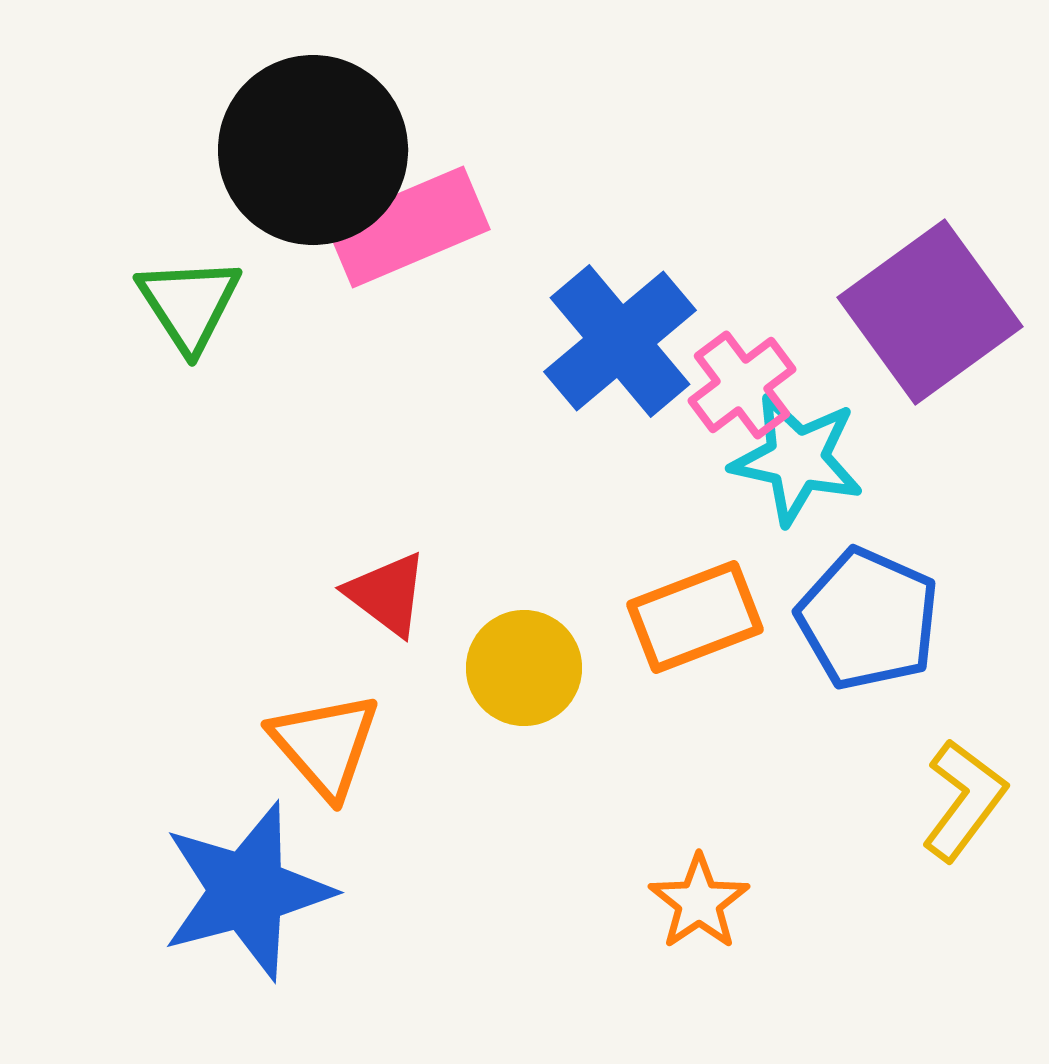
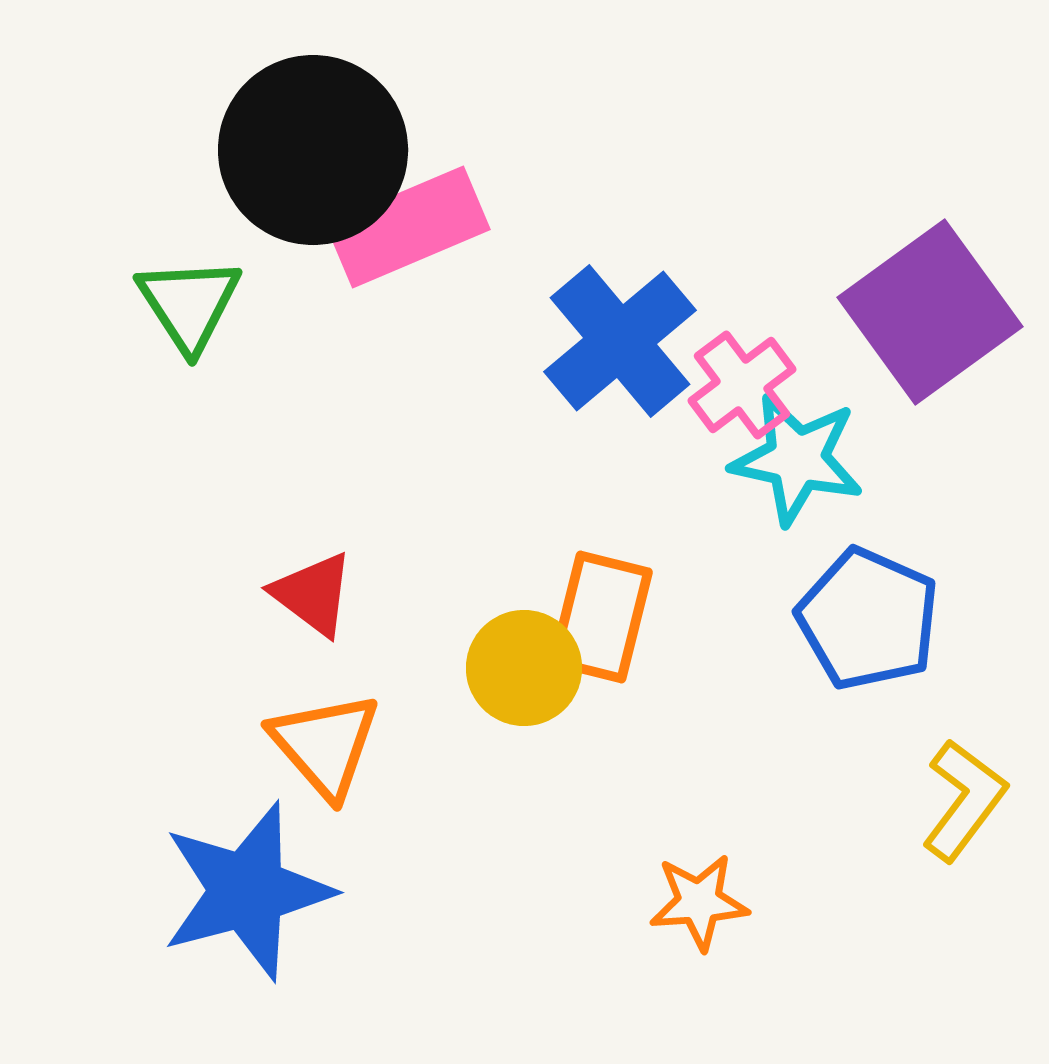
red triangle: moved 74 px left
orange rectangle: moved 94 px left; rotated 55 degrees counterclockwise
orange star: rotated 30 degrees clockwise
